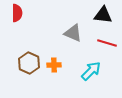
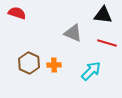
red semicircle: rotated 72 degrees counterclockwise
